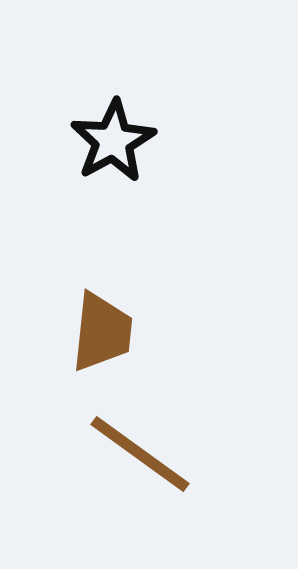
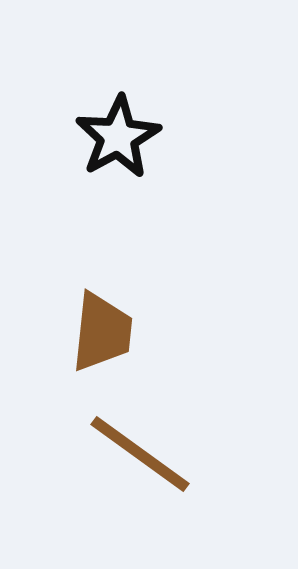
black star: moved 5 px right, 4 px up
